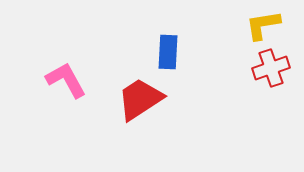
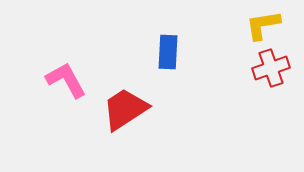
red trapezoid: moved 15 px left, 10 px down
